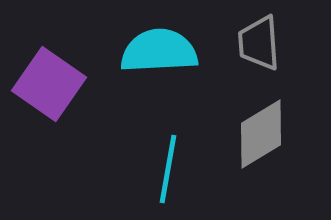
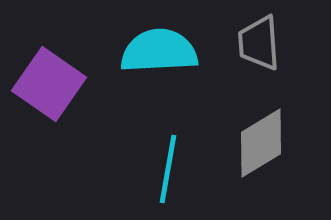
gray diamond: moved 9 px down
